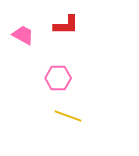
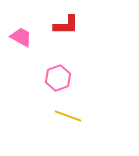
pink trapezoid: moved 2 px left, 2 px down
pink hexagon: rotated 20 degrees counterclockwise
